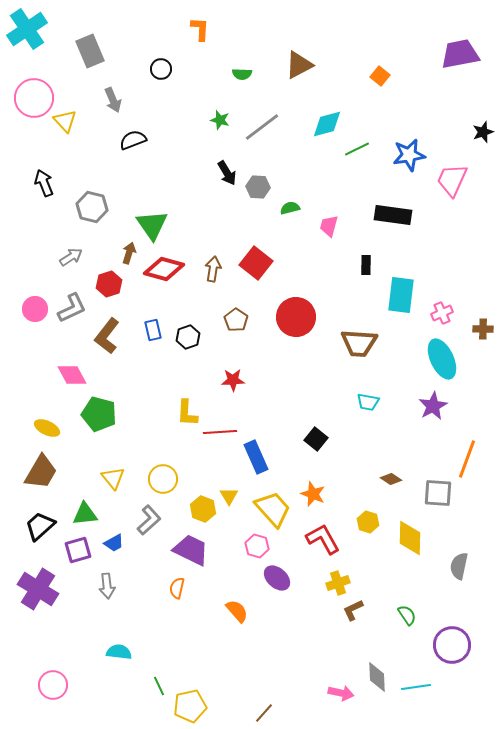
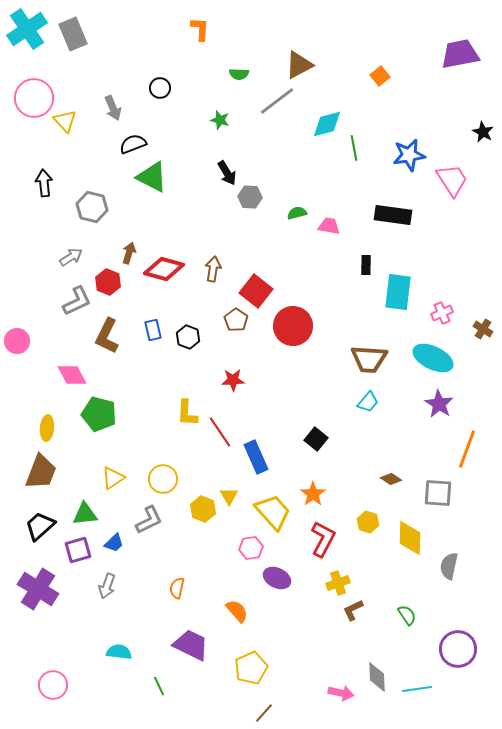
gray rectangle at (90, 51): moved 17 px left, 17 px up
black circle at (161, 69): moved 1 px left, 19 px down
green semicircle at (242, 74): moved 3 px left
orange square at (380, 76): rotated 12 degrees clockwise
gray arrow at (113, 100): moved 8 px down
gray line at (262, 127): moved 15 px right, 26 px up
black star at (483, 132): rotated 25 degrees counterclockwise
black semicircle at (133, 140): moved 4 px down
green line at (357, 149): moved 3 px left, 1 px up; rotated 75 degrees counterclockwise
pink trapezoid at (452, 180): rotated 123 degrees clockwise
black arrow at (44, 183): rotated 16 degrees clockwise
gray hexagon at (258, 187): moved 8 px left, 10 px down
green semicircle at (290, 208): moved 7 px right, 5 px down
green triangle at (152, 225): moved 48 px up; rotated 28 degrees counterclockwise
pink trapezoid at (329, 226): rotated 85 degrees clockwise
red square at (256, 263): moved 28 px down
red hexagon at (109, 284): moved 1 px left, 2 px up; rotated 20 degrees counterclockwise
cyan rectangle at (401, 295): moved 3 px left, 3 px up
gray L-shape at (72, 308): moved 5 px right, 7 px up
pink circle at (35, 309): moved 18 px left, 32 px down
red circle at (296, 317): moved 3 px left, 9 px down
brown cross at (483, 329): rotated 30 degrees clockwise
brown L-shape at (107, 336): rotated 12 degrees counterclockwise
black hexagon at (188, 337): rotated 20 degrees counterclockwise
brown trapezoid at (359, 343): moved 10 px right, 16 px down
cyan ellipse at (442, 359): moved 9 px left, 1 px up; rotated 39 degrees counterclockwise
cyan trapezoid at (368, 402): rotated 60 degrees counterclockwise
purple star at (433, 406): moved 6 px right, 2 px up; rotated 12 degrees counterclockwise
yellow ellipse at (47, 428): rotated 70 degrees clockwise
red line at (220, 432): rotated 60 degrees clockwise
orange line at (467, 459): moved 10 px up
brown trapezoid at (41, 472): rotated 9 degrees counterclockwise
yellow triangle at (113, 478): rotated 35 degrees clockwise
orange star at (313, 494): rotated 15 degrees clockwise
yellow trapezoid at (273, 509): moved 3 px down
gray L-shape at (149, 520): rotated 16 degrees clockwise
red L-shape at (323, 539): rotated 57 degrees clockwise
blue trapezoid at (114, 543): rotated 15 degrees counterclockwise
pink hexagon at (257, 546): moved 6 px left, 2 px down; rotated 25 degrees counterclockwise
purple trapezoid at (191, 550): moved 95 px down
gray semicircle at (459, 566): moved 10 px left
purple ellipse at (277, 578): rotated 16 degrees counterclockwise
gray arrow at (107, 586): rotated 25 degrees clockwise
purple circle at (452, 645): moved 6 px right, 4 px down
cyan line at (416, 687): moved 1 px right, 2 px down
yellow pentagon at (190, 706): moved 61 px right, 38 px up; rotated 12 degrees counterclockwise
